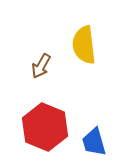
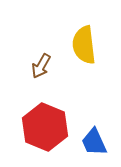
blue trapezoid: rotated 8 degrees counterclockwise
